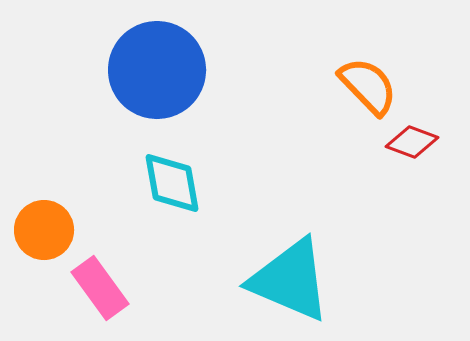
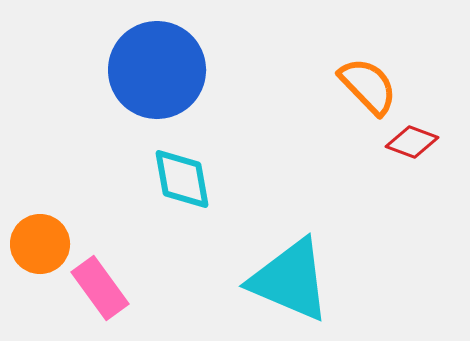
cyan diamond: moved 10 px right, 4 px up
orange circle: moved 4 px left, 14 px down
